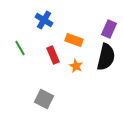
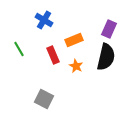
orange rectangle: rotated 42 degrees counterclockwise
green line: moved 1 px left, 1 px down
